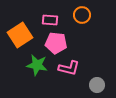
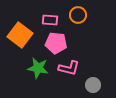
orange circle: moved 4 px left
orange square: rotated 20 degrees counterclockwise
green star: moved 1 px right, 3 px down
gray circle: moved 4 px left
